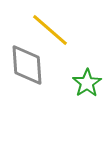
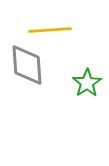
yellow line: rotated 45 degrees counterclockwise
